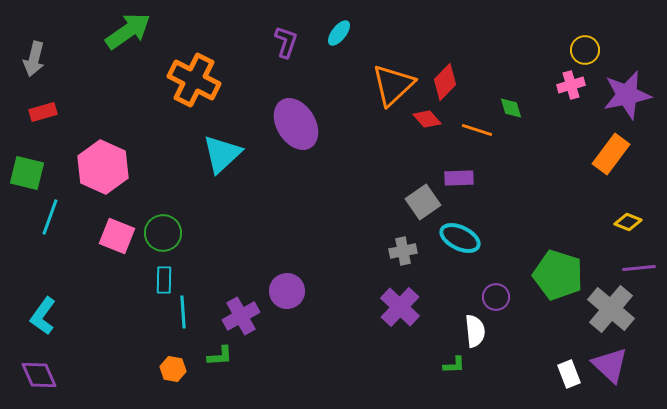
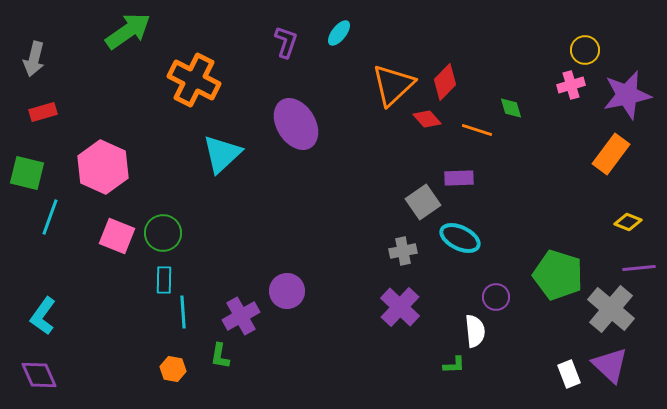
green L-shape at (220, 356): rotated 104 degrees clockwise
